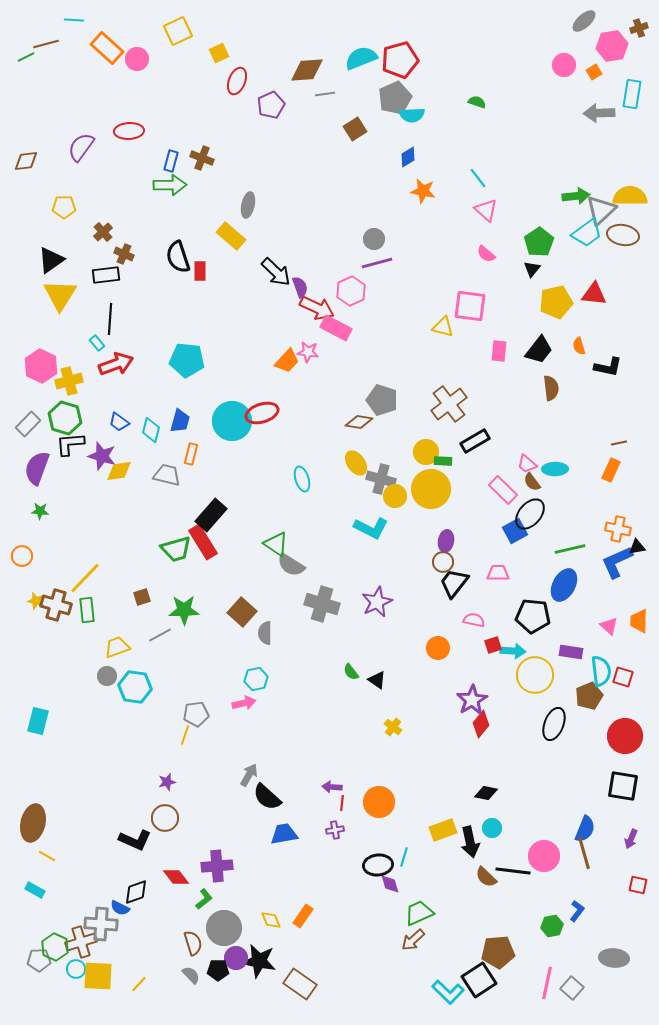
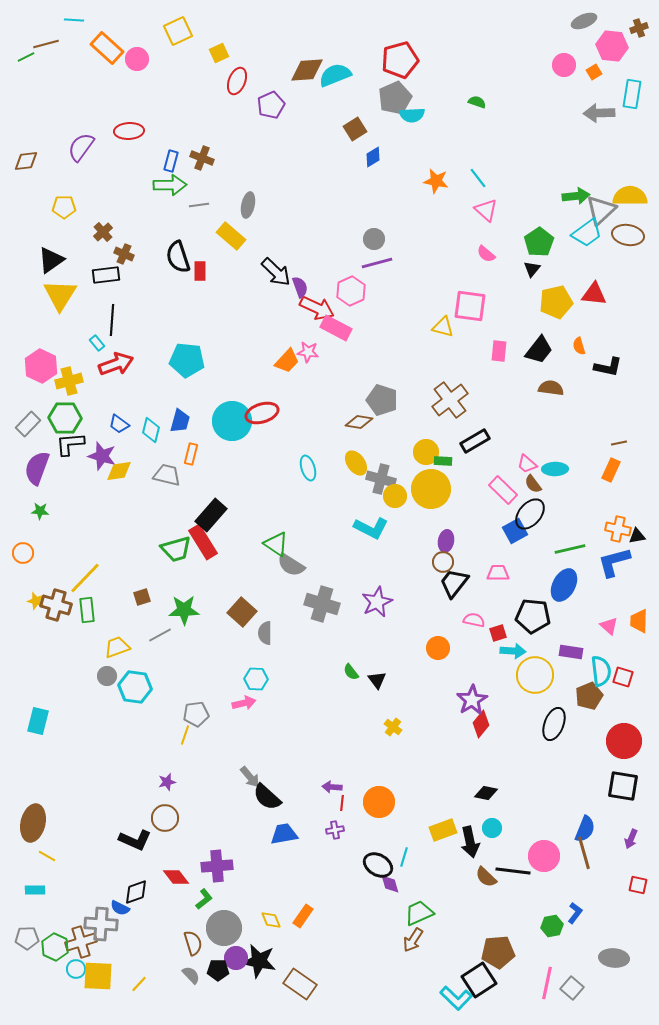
gray ellipse at (584, 21): rotated 20 degrees clockwise
pink hexagon at (612, 46): rotated 16 degrees clockwise
cyan semicircle at (361, 58): moved 26 px left, 17 px down
gray line at (325, 94): moved 126 px left, 111 px down
blue diamond at (408, 157): moved 35 px left
orange star at (423, 191): moved 13 px right, 10 px up
brown ellipse at (623, 235): moved 5 px right
black line at (110, 319): moved 2 px right, 1 px down
brown semicircle at (551, 388): rotated 75 degrees counterclockwise
brown cross at (449, 404): moved 1 px right, 4 px up
green hexagon at (65, 418): rotated 16 degrees counterclockwise
blue trapezoid at (119, 422): moved 2 px down
cyan ellipse at (302, 479): moved 6 px right, 11 px up
brown semicircle at (532, 482): moved 1 px right, 2 px down
black triangle at (637, 547): moved 11 px up
orange circle at (22, 556): moved 1 px right, 3 px up
blue L-shape at (617, 562): moved 3 px left; rotated 9 degrees clockwise
red square at (493, 645): moved 5 px right, 12 px up
cyan hexagon at (256, 679): rotated 15 degrees clockwise
black triangle at (377, 680): rotated 18 degrees clockwise
red circle at (625, 736): moved 1 px left, 5 px down
gray arrow at (249, 775): moved 1 px right, 2 px down; rotated 110 degrees clockwise
black ellipse at (378, 865): rotated 36 degrees clockwise
cyan rectangle at (35, 890): rotated 30 degrees counterclockwise
blue L-shape at (577, 911): moved 2 px left, 2 px down
brown arrow at (413, 940): rotated 15 degrees counterclockwise
gray pentagon at (39, 960): moved 12 px left, 22 px up
cyan L-shape at (448, 992): moved 8 px right, 6 px down
